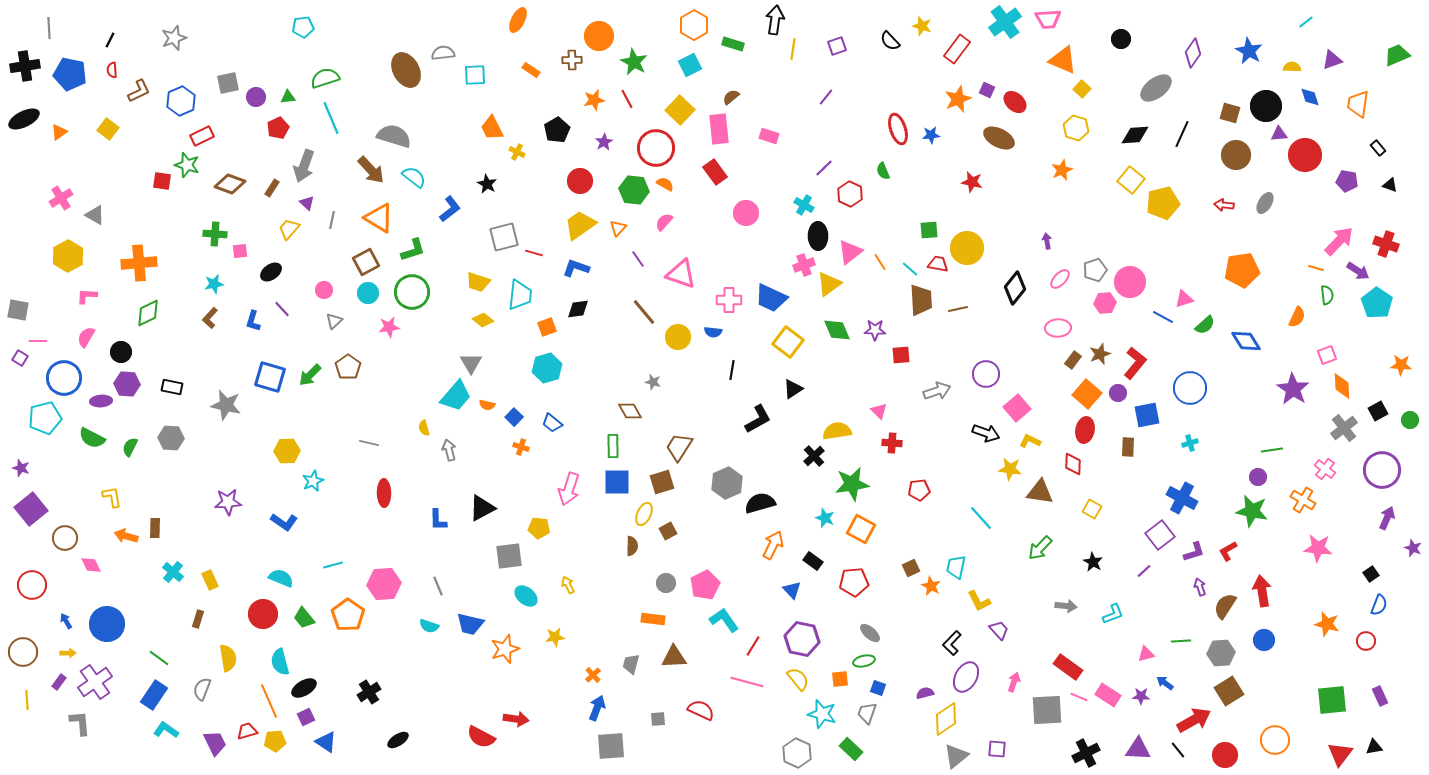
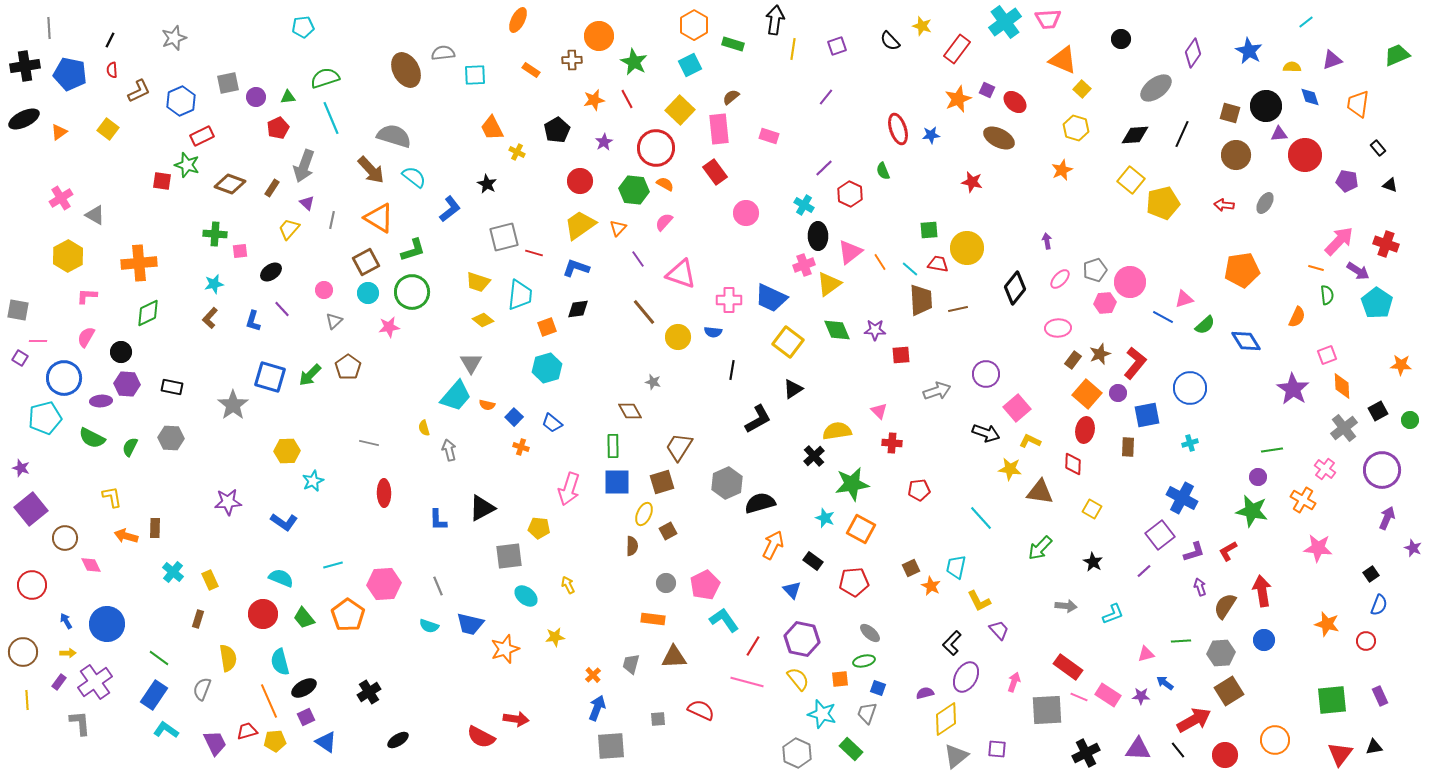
gray star at (226, 405): moved 7 px right; rotated 24 degrees clockwise
